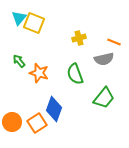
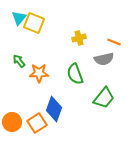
orange star: rotated 18 degrees counterclockwise
